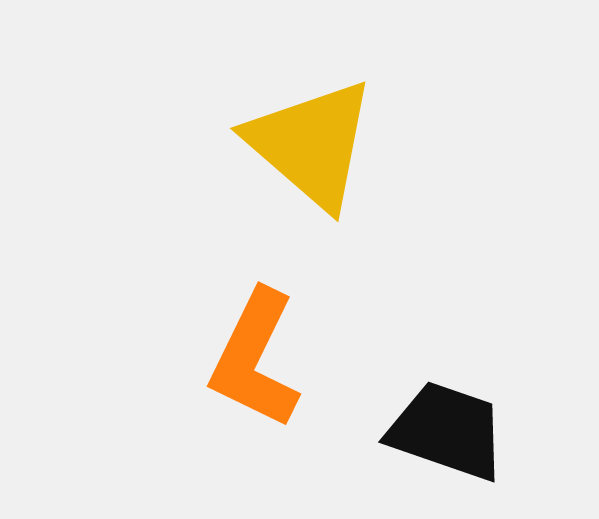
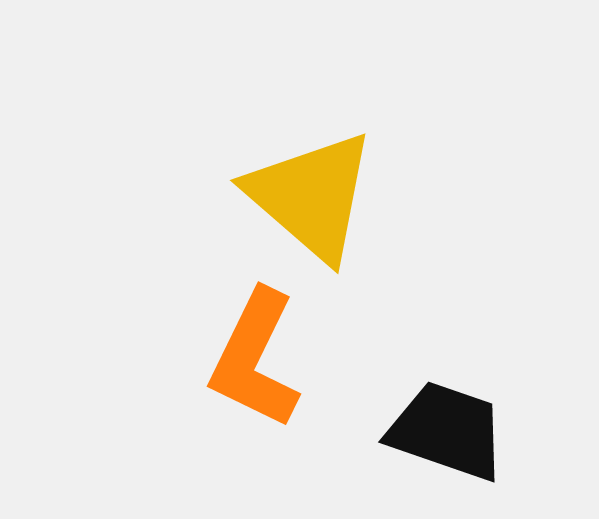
yellow triangle: moved 52 px down
